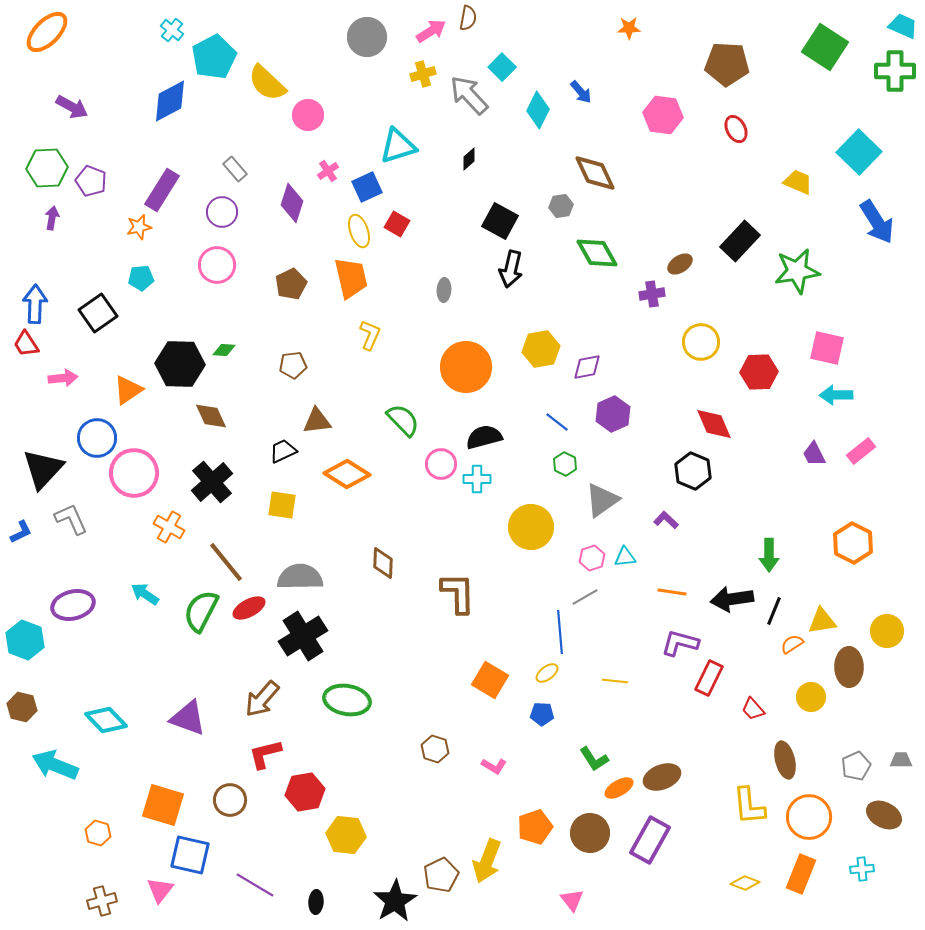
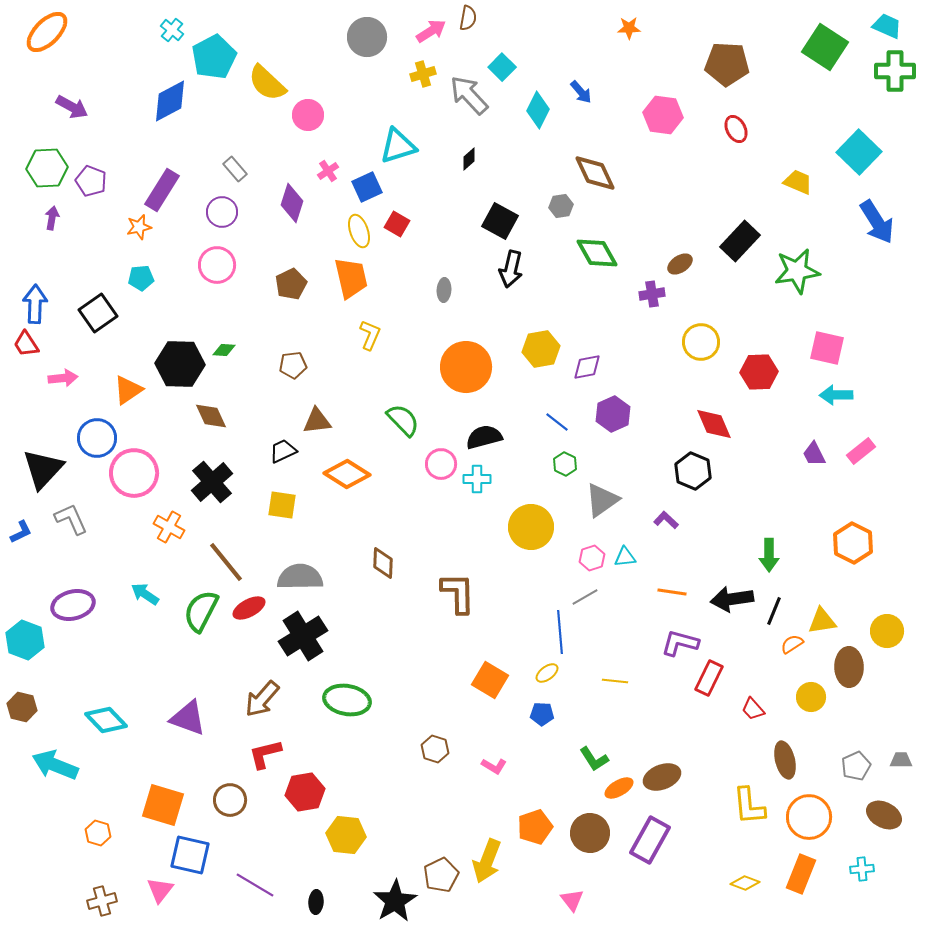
cyan trapezoid at (903, 26): moved 16 px left
